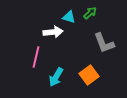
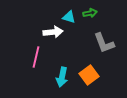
green arrow: rotated 32 degrees clockwise
cyan arrow: moved 6 px right; rotated 18 degrees counterclockwise
